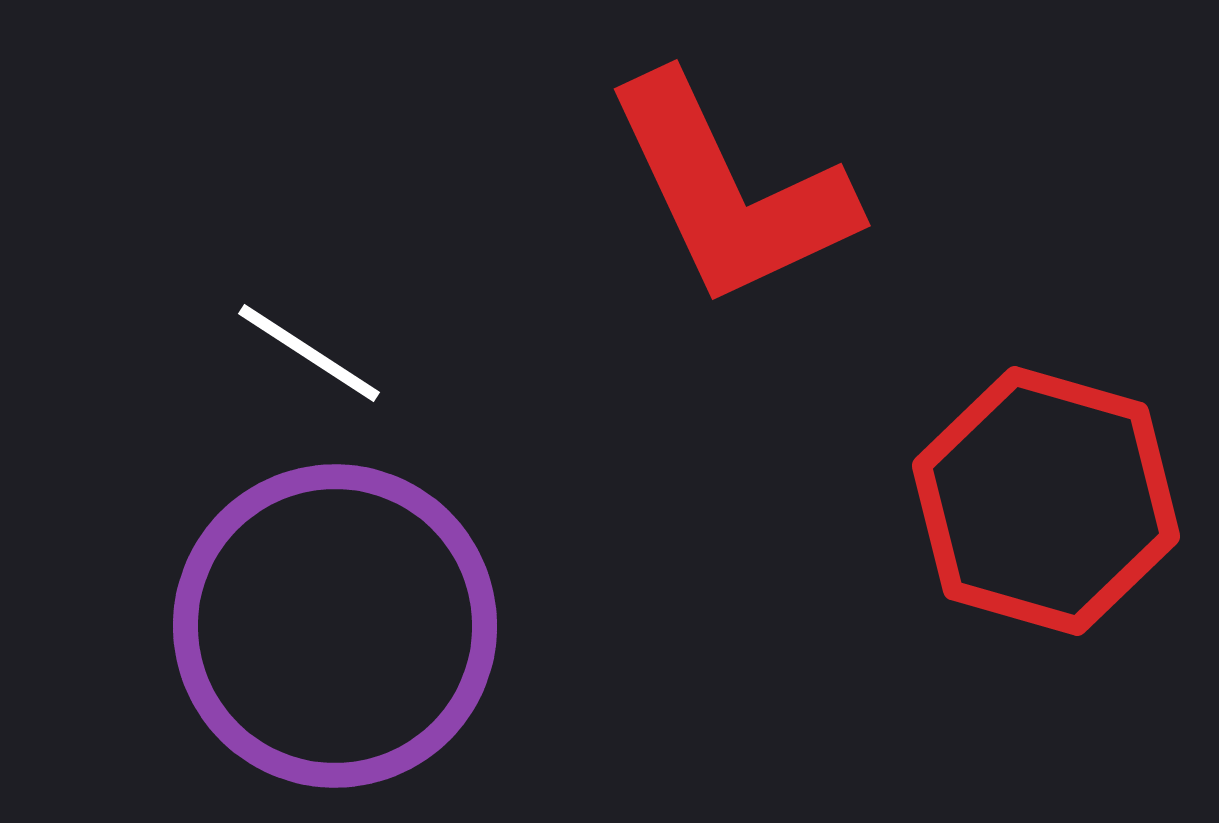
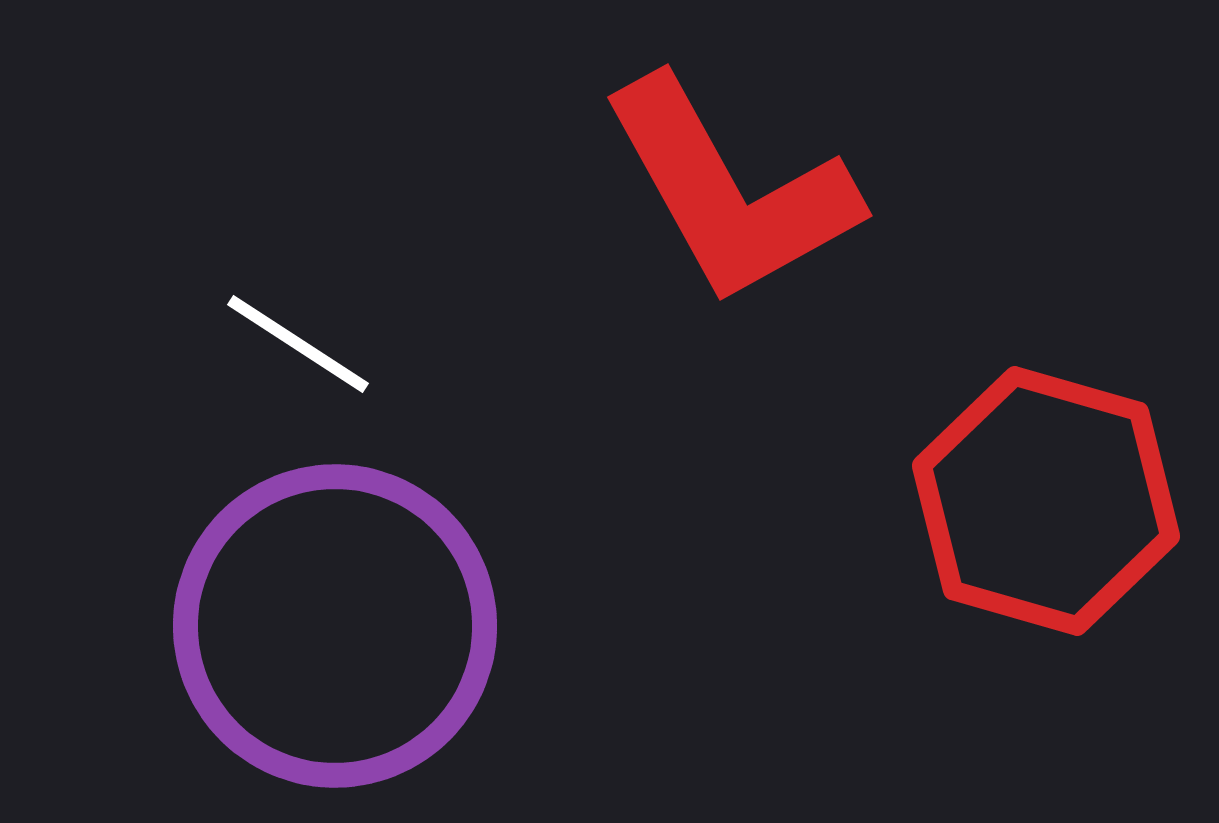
red L-shape: rotated 4 degrees counterclockwise
white line: moved 11 px left, 9 px up
